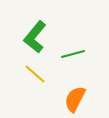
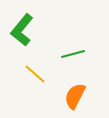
green L-shape: moved 13 px left, 7 px up
orange semicircle: moved 3 px up
